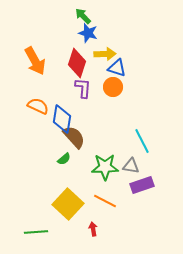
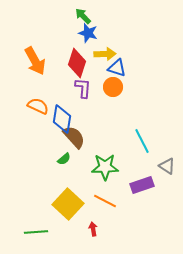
gray triangle: moved 36 px right; rotated 24 degrees clockwise
